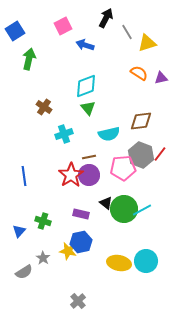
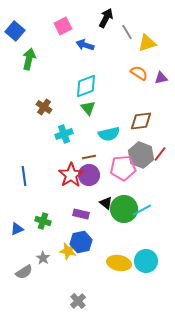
blue square: rotated 18 degrees counterclockwise
blue triangle: moved 2 px left, 2 px up; rotated 24 degrees clockwise
